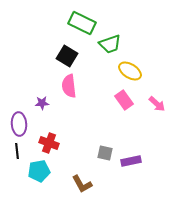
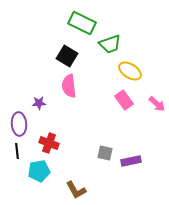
purple star: moved 3 px left
brown L-shape: moved 6 px left, 6 px down
